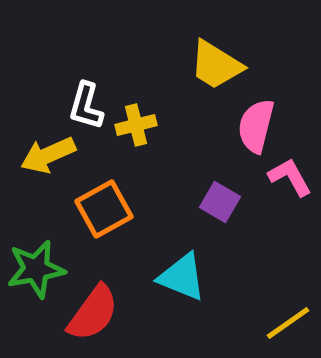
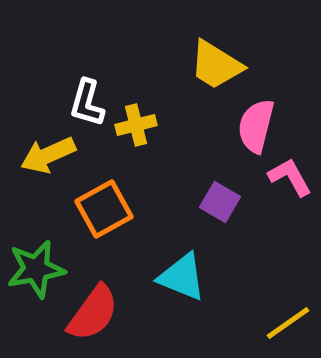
white L-shape: moved 1 px right, 3 px up
